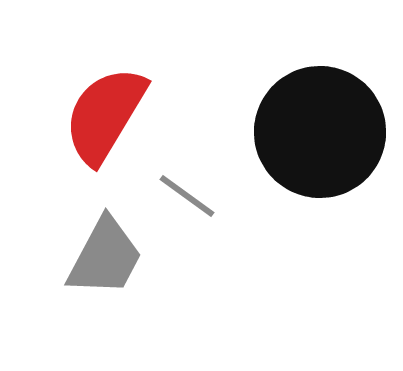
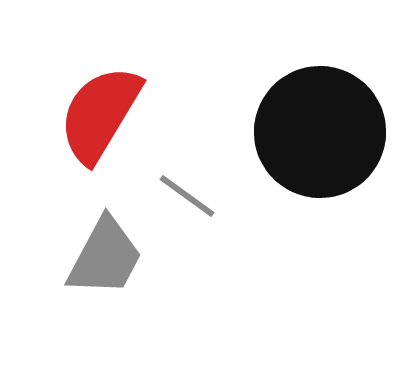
red semicircle: moved 5 px left, 1 px up
